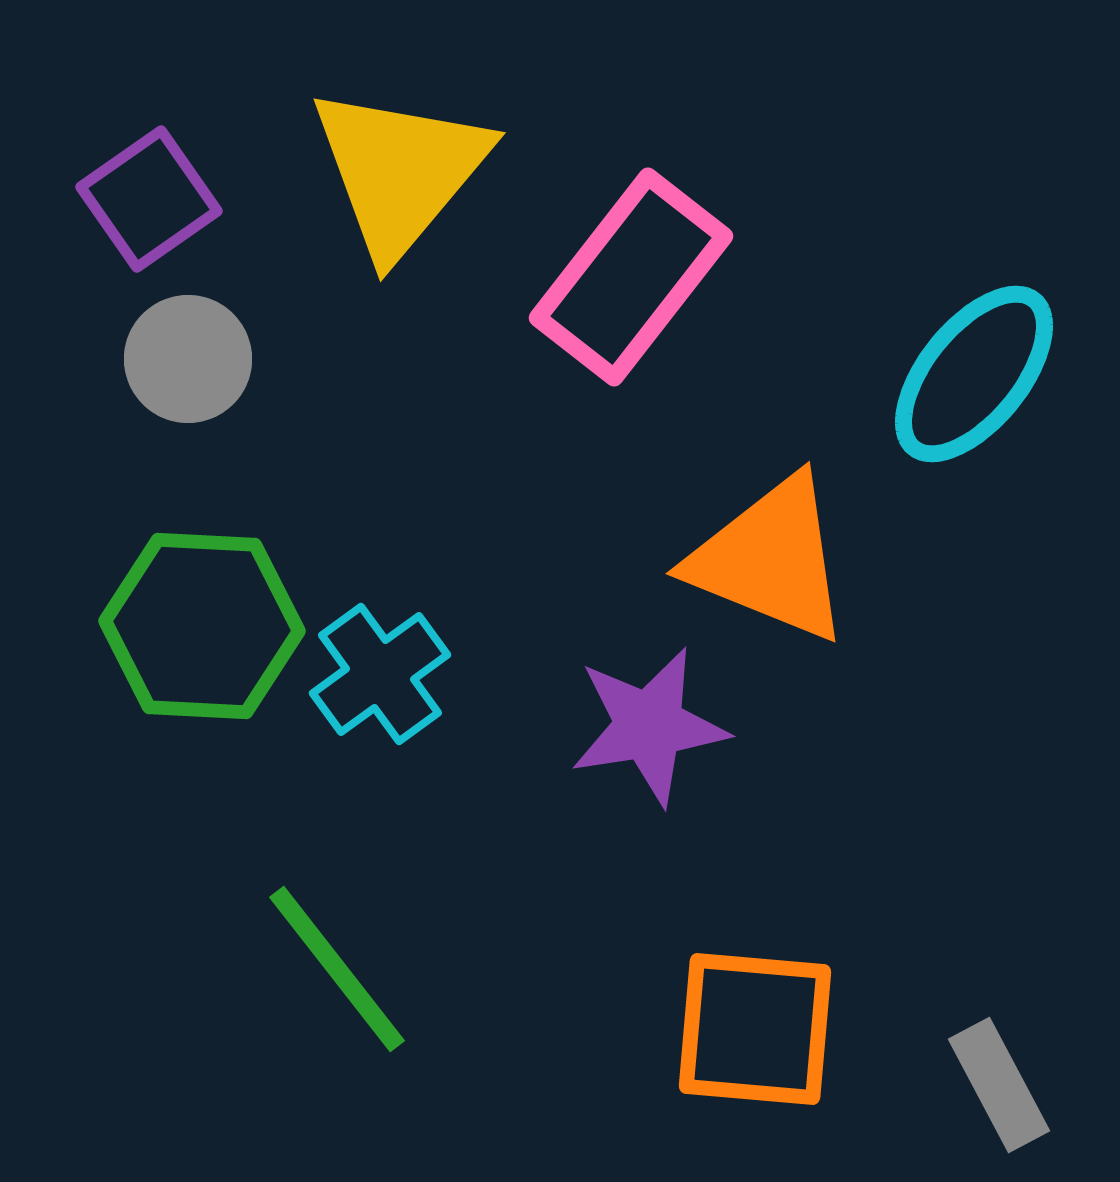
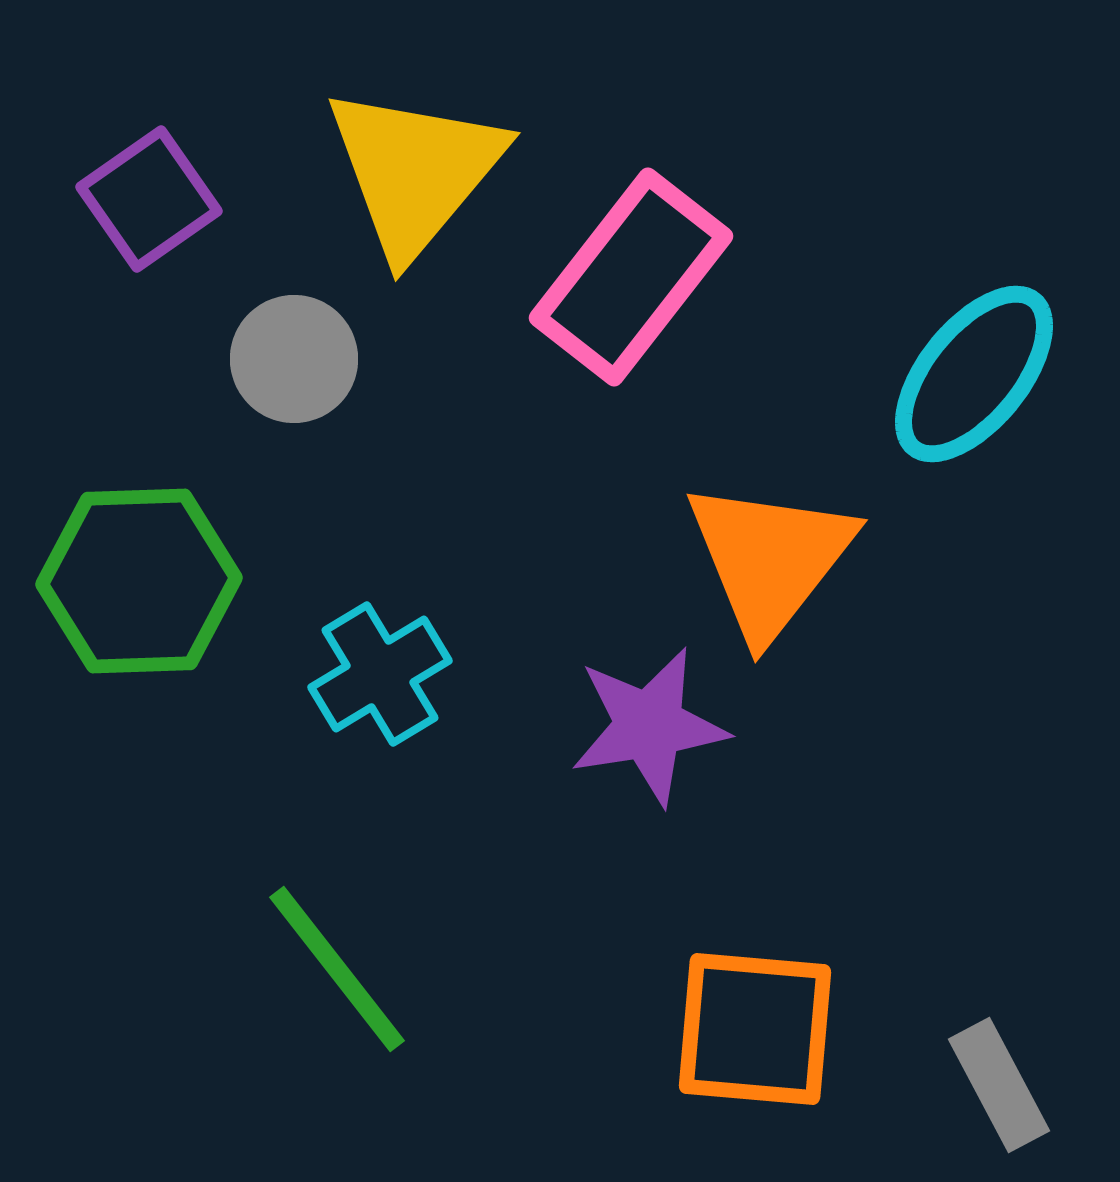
yellow triangle: moved 15 px right
gray circle: moved 106 px right
orange triangle: rotated 46 degrees clockwise
green hexagon: moved 63 px left, 45 px up; rotated 5 degrees counterclockwise
cyan cross: rotated 5 degrees clockwise
